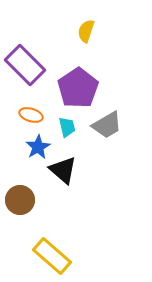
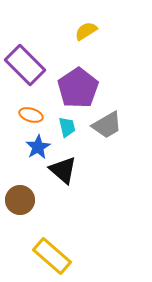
yellow semicircle: rotated 40 degrees clockwise
